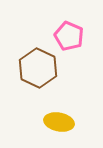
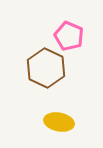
brown hexagon: moved 8 px right
